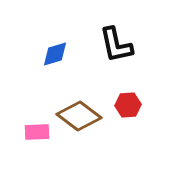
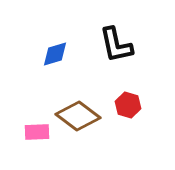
red hexagon: rotated 20 degrees clockwise
brown diamond: moved 1 px left
